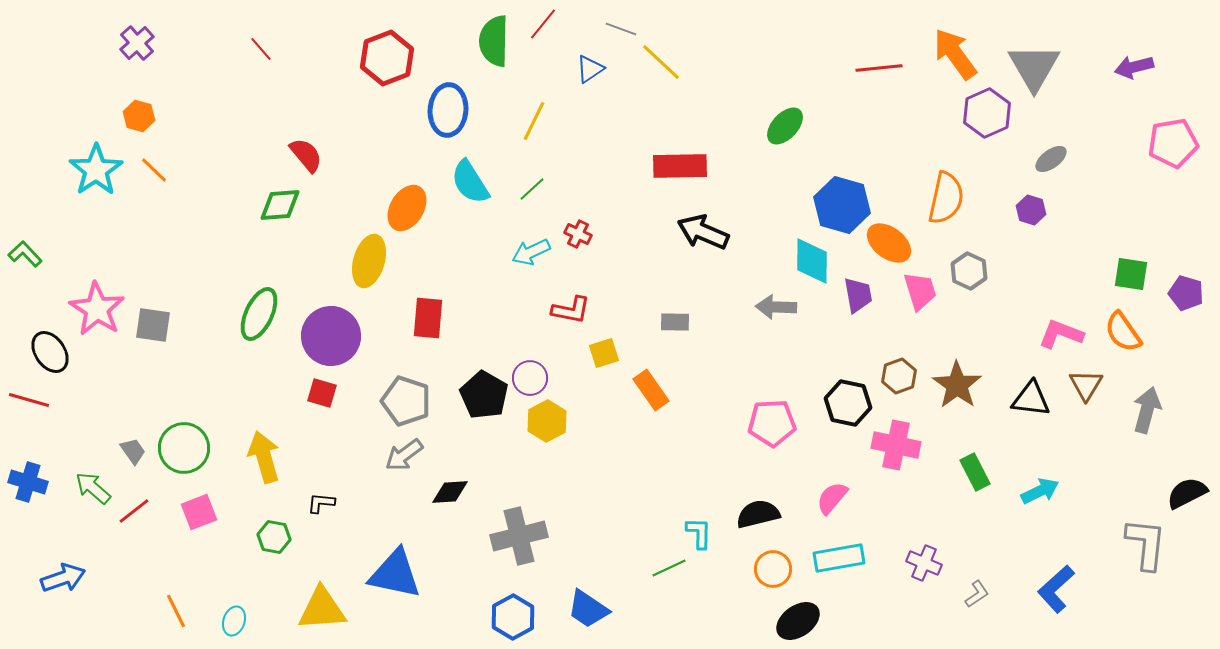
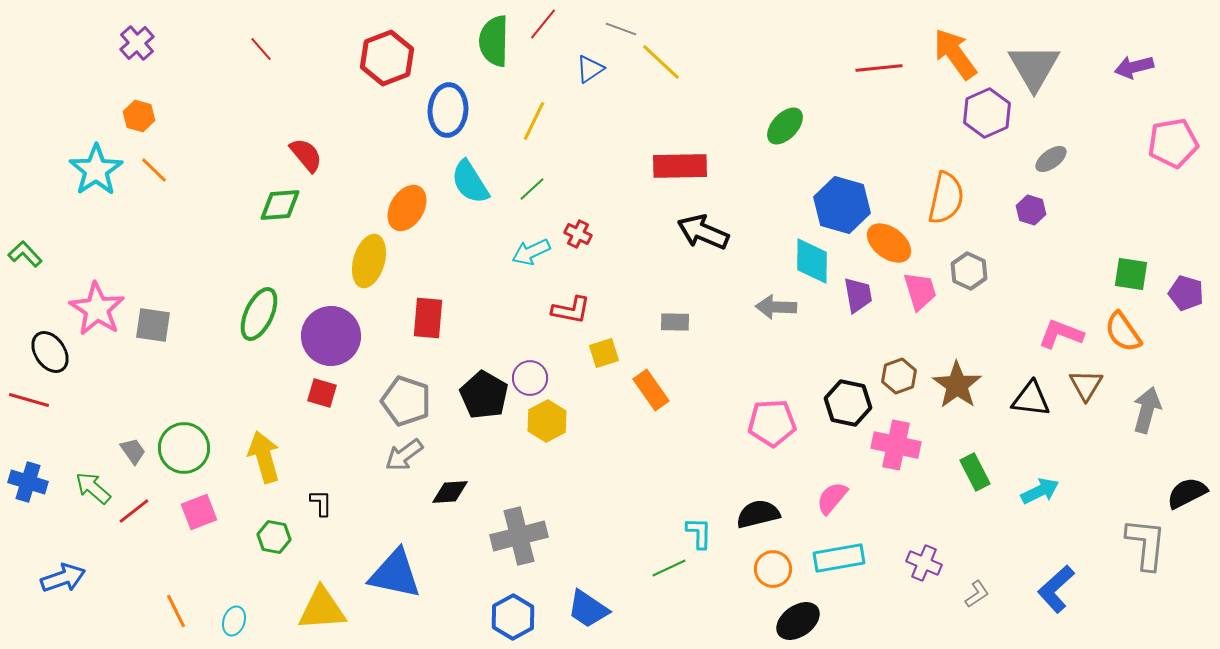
black L-shape at (321, 503): rotated 84 degrees clockwise
